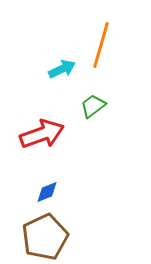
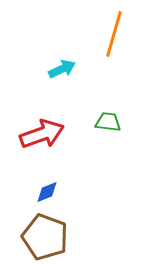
orange line: moved 13 px right, 11 px up
green trapezoid: moved 15 px right, 16 px down; rotated 44 degrees clockwise
brown pentagon: rotated 27 degrees counterclockwise
